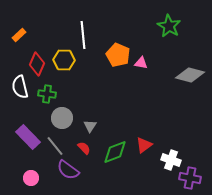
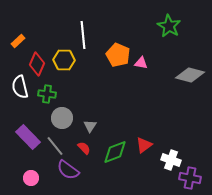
orange rectangle: moved 1 px left, 6 px down
